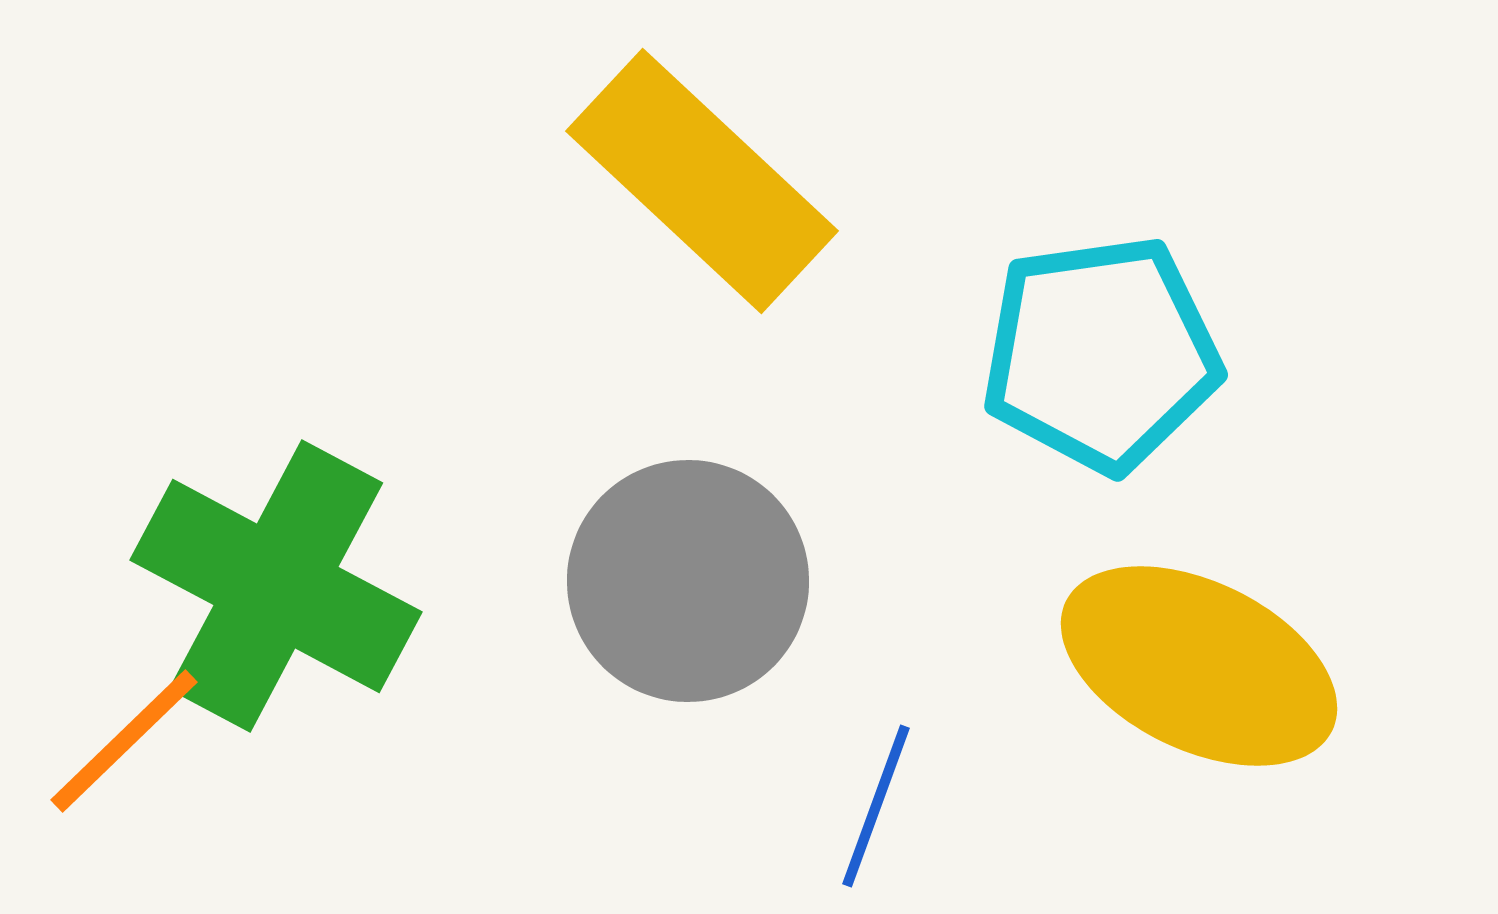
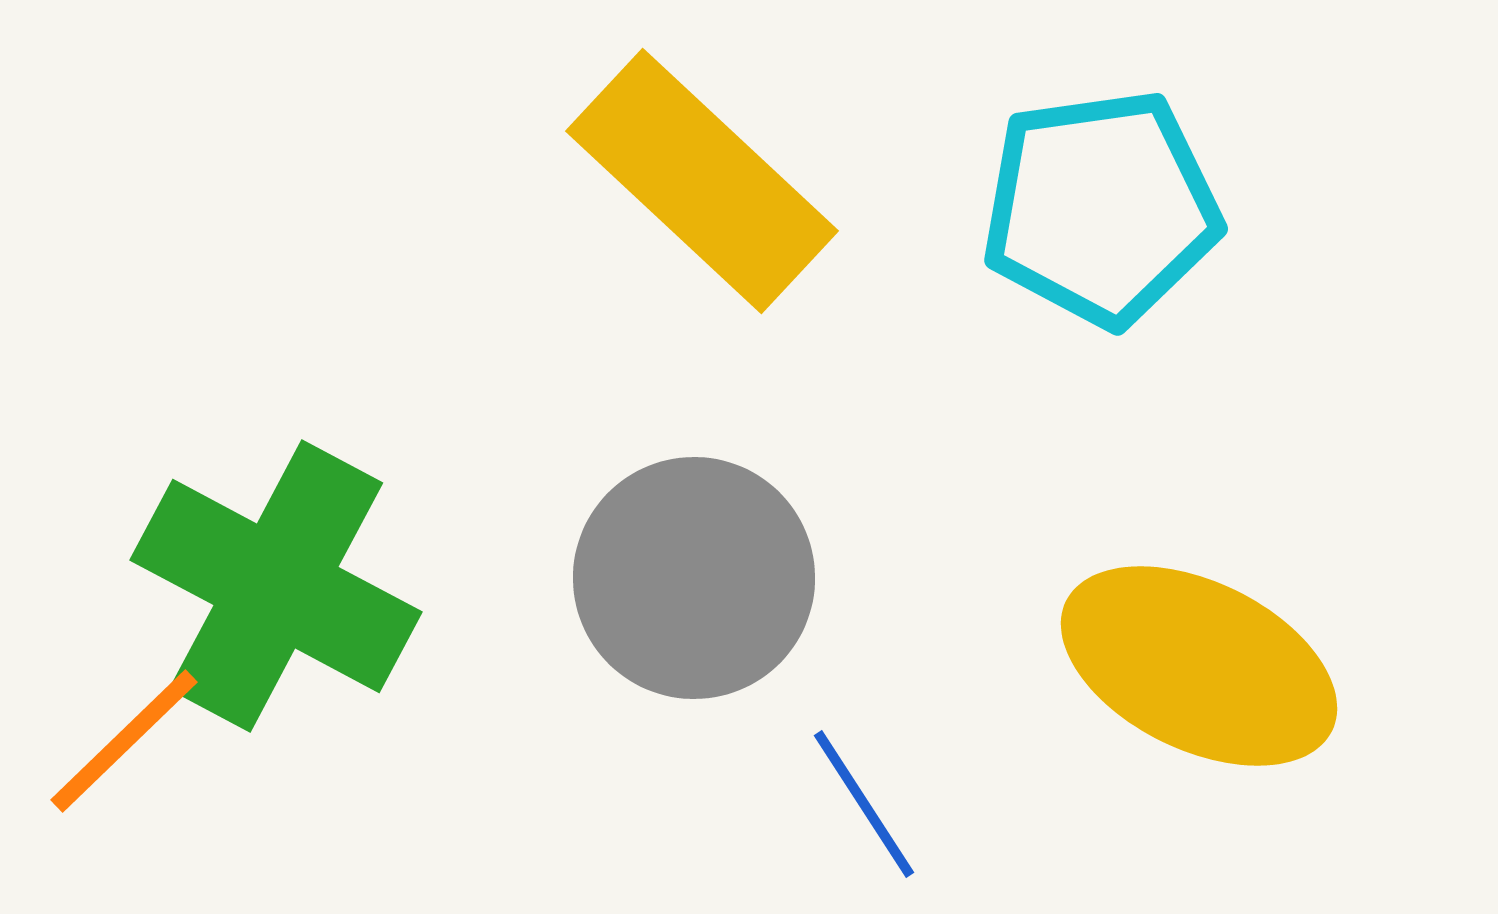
cyan pentagon: moved 146 px up
gray circle: moved 6 px right, 3 px up
blue line: moved 12 px left, 2 px up; rotated 53 degrees counterclockwise
